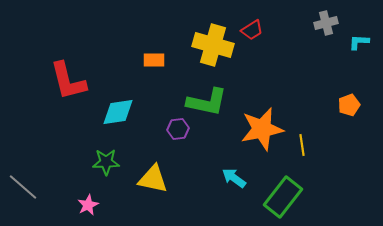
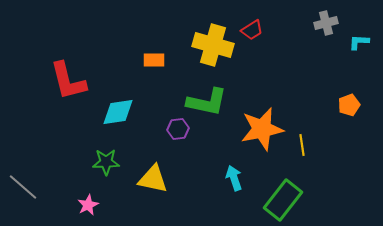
cyan arrow: rotated 35 degrees clockwise
green rectangle: moved 3 px down
